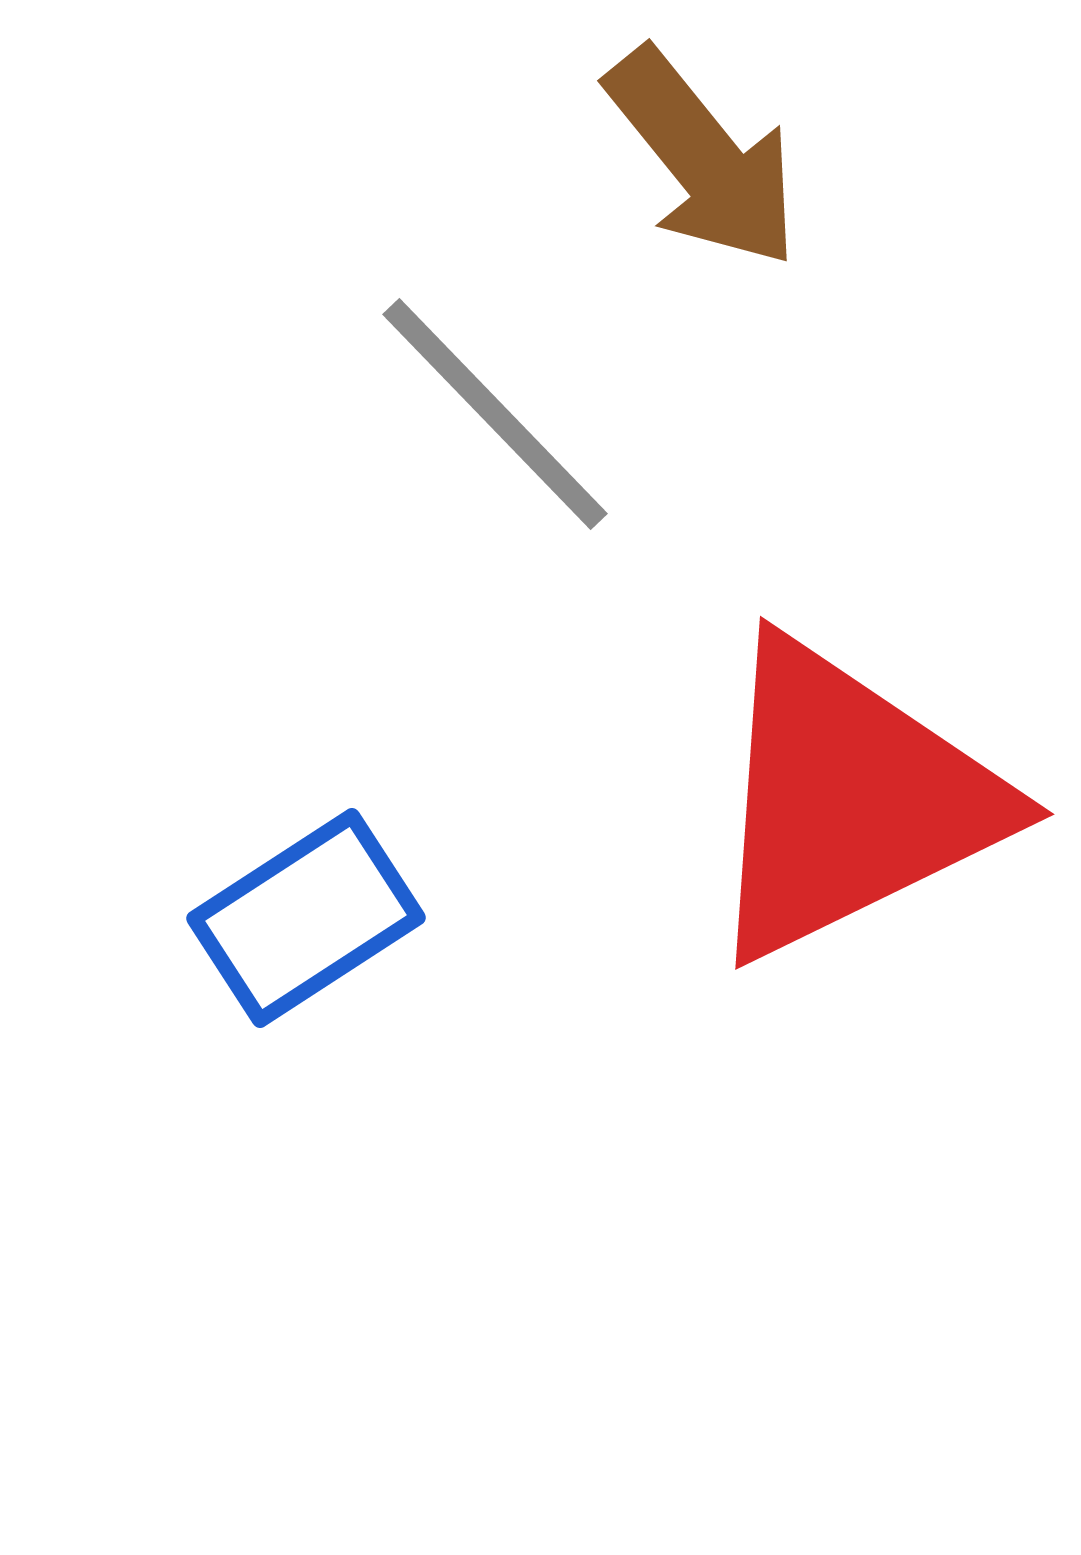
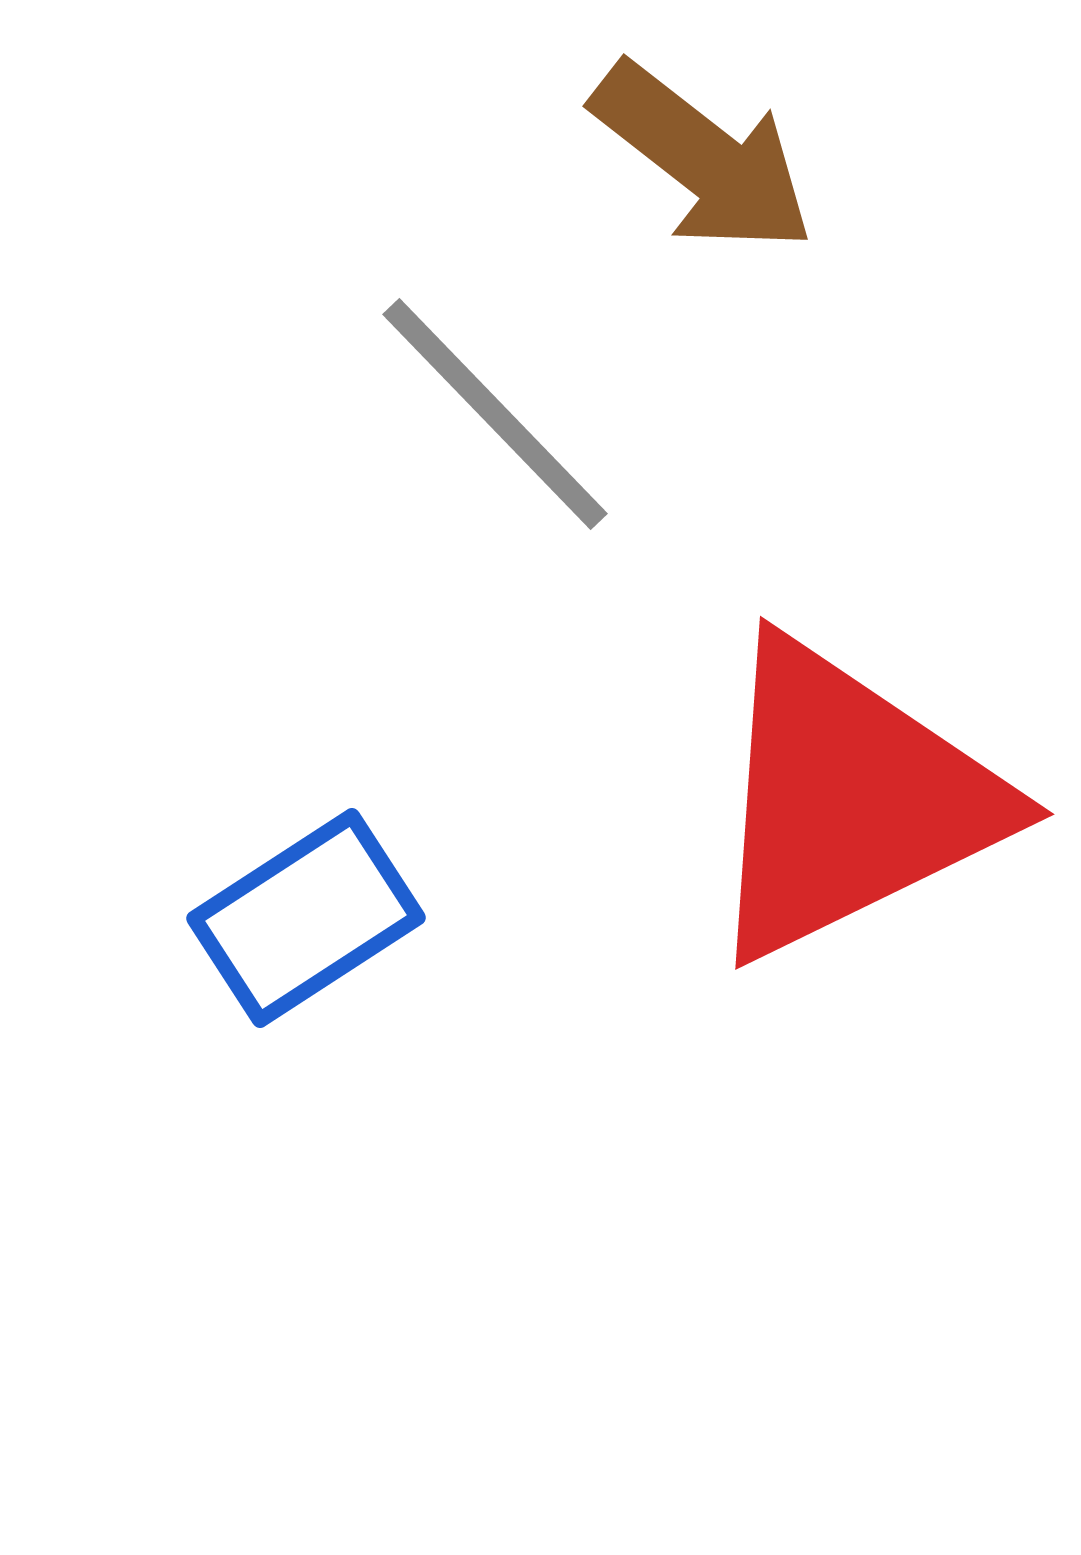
brown arrow: rotated 13 degrees counterclockwise
